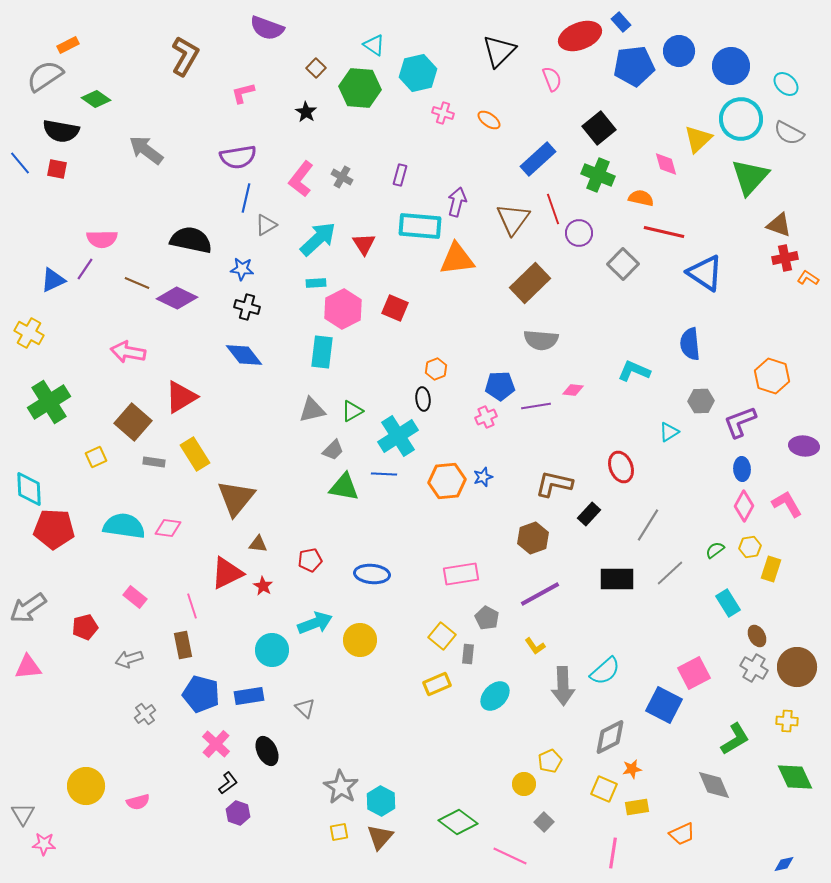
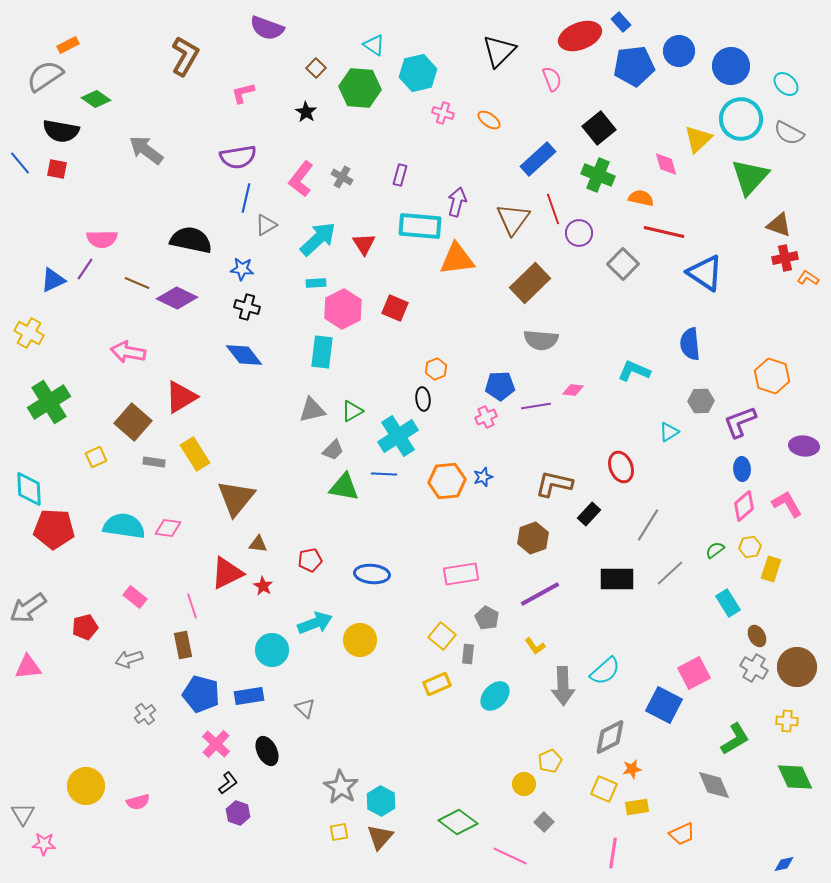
pink diamond at (744, 506): rotated 20 degrees clockwise
